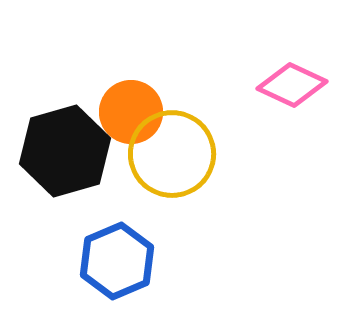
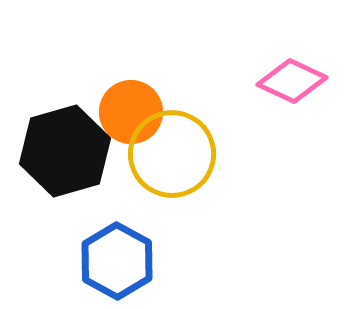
pink diamond: moved 4 px up
blue hexagon: rotated 8 degrees counterclockwise
